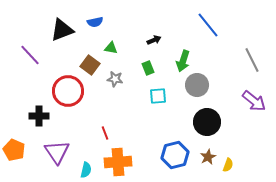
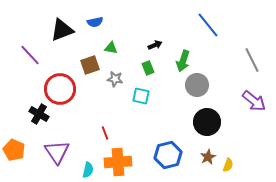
black arrow: moved 1 px right, 5 px down
brown square: rotated 36 degrees clockwise
red circle: moved 8 px left, 2 px up
cyan square: moved 17 px left; rotated 18 degrees clockwise
black cross: moved 2 px up; rotated 30 degrees clockwise
blue hexagon: moved 7 px left
cyan semicircle: moved 2 px right
